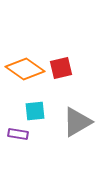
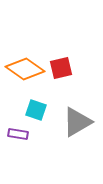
cyan square: moved 1 px right, 1 px up; rotated 25 degrees clockwise
